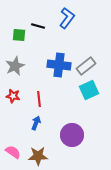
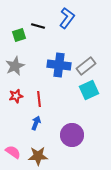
green square: rotated 24 degrees counterclockwise
red star: moved 3 px right; rotated 24 degrees counterclockwise
